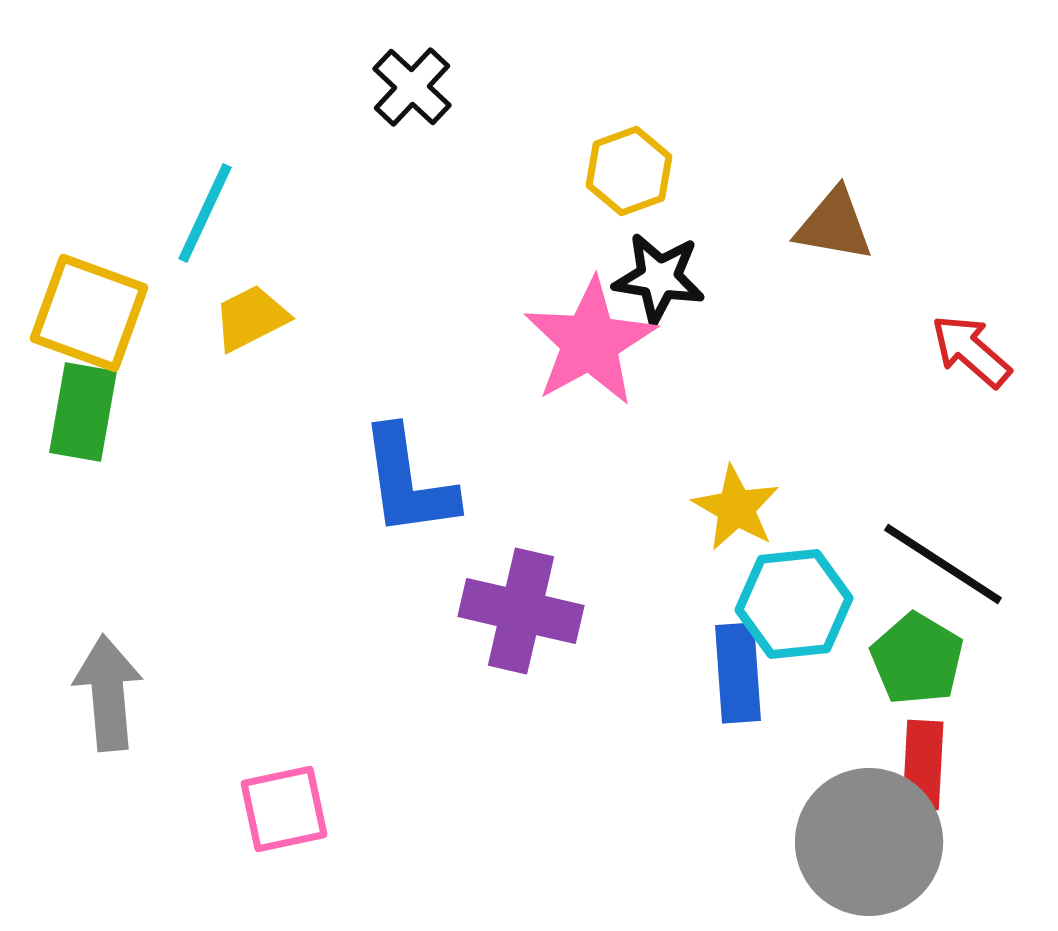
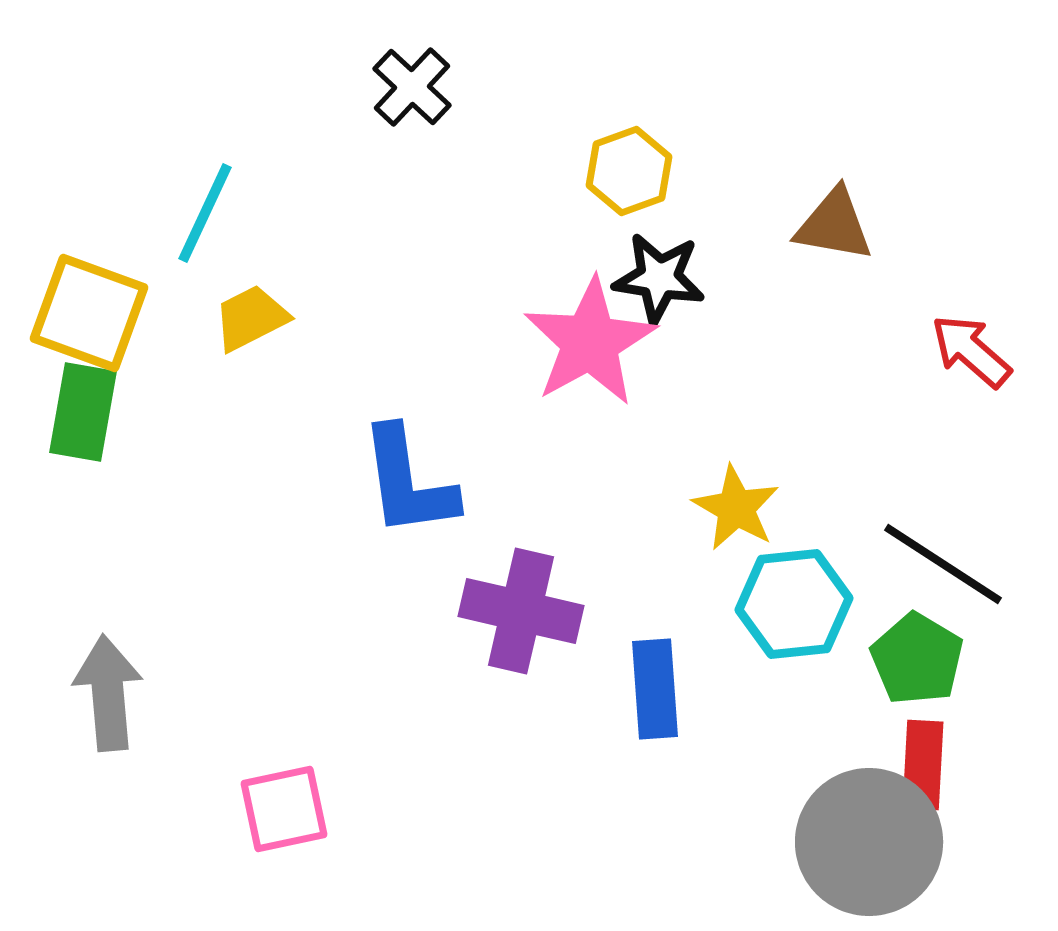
blue rectangle: moved 83 px left, 16 px down
